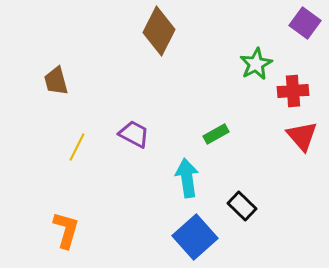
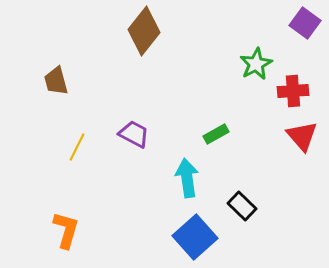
brown diamond: moved 15 px left; rotated 12 degrees clockwise
